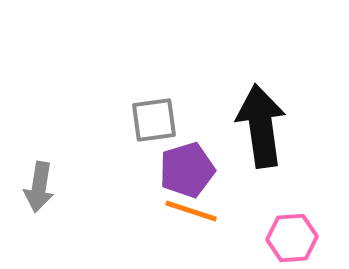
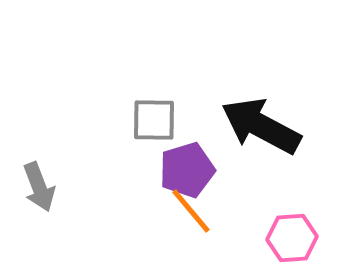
gray square: rotated 9 degrees clockwise
black arrow: rotated 54 degrees counterclockwise
gray arrow: rotated 30 degrees counterclockwise
orange line: rotated 32 degrees clockwise
